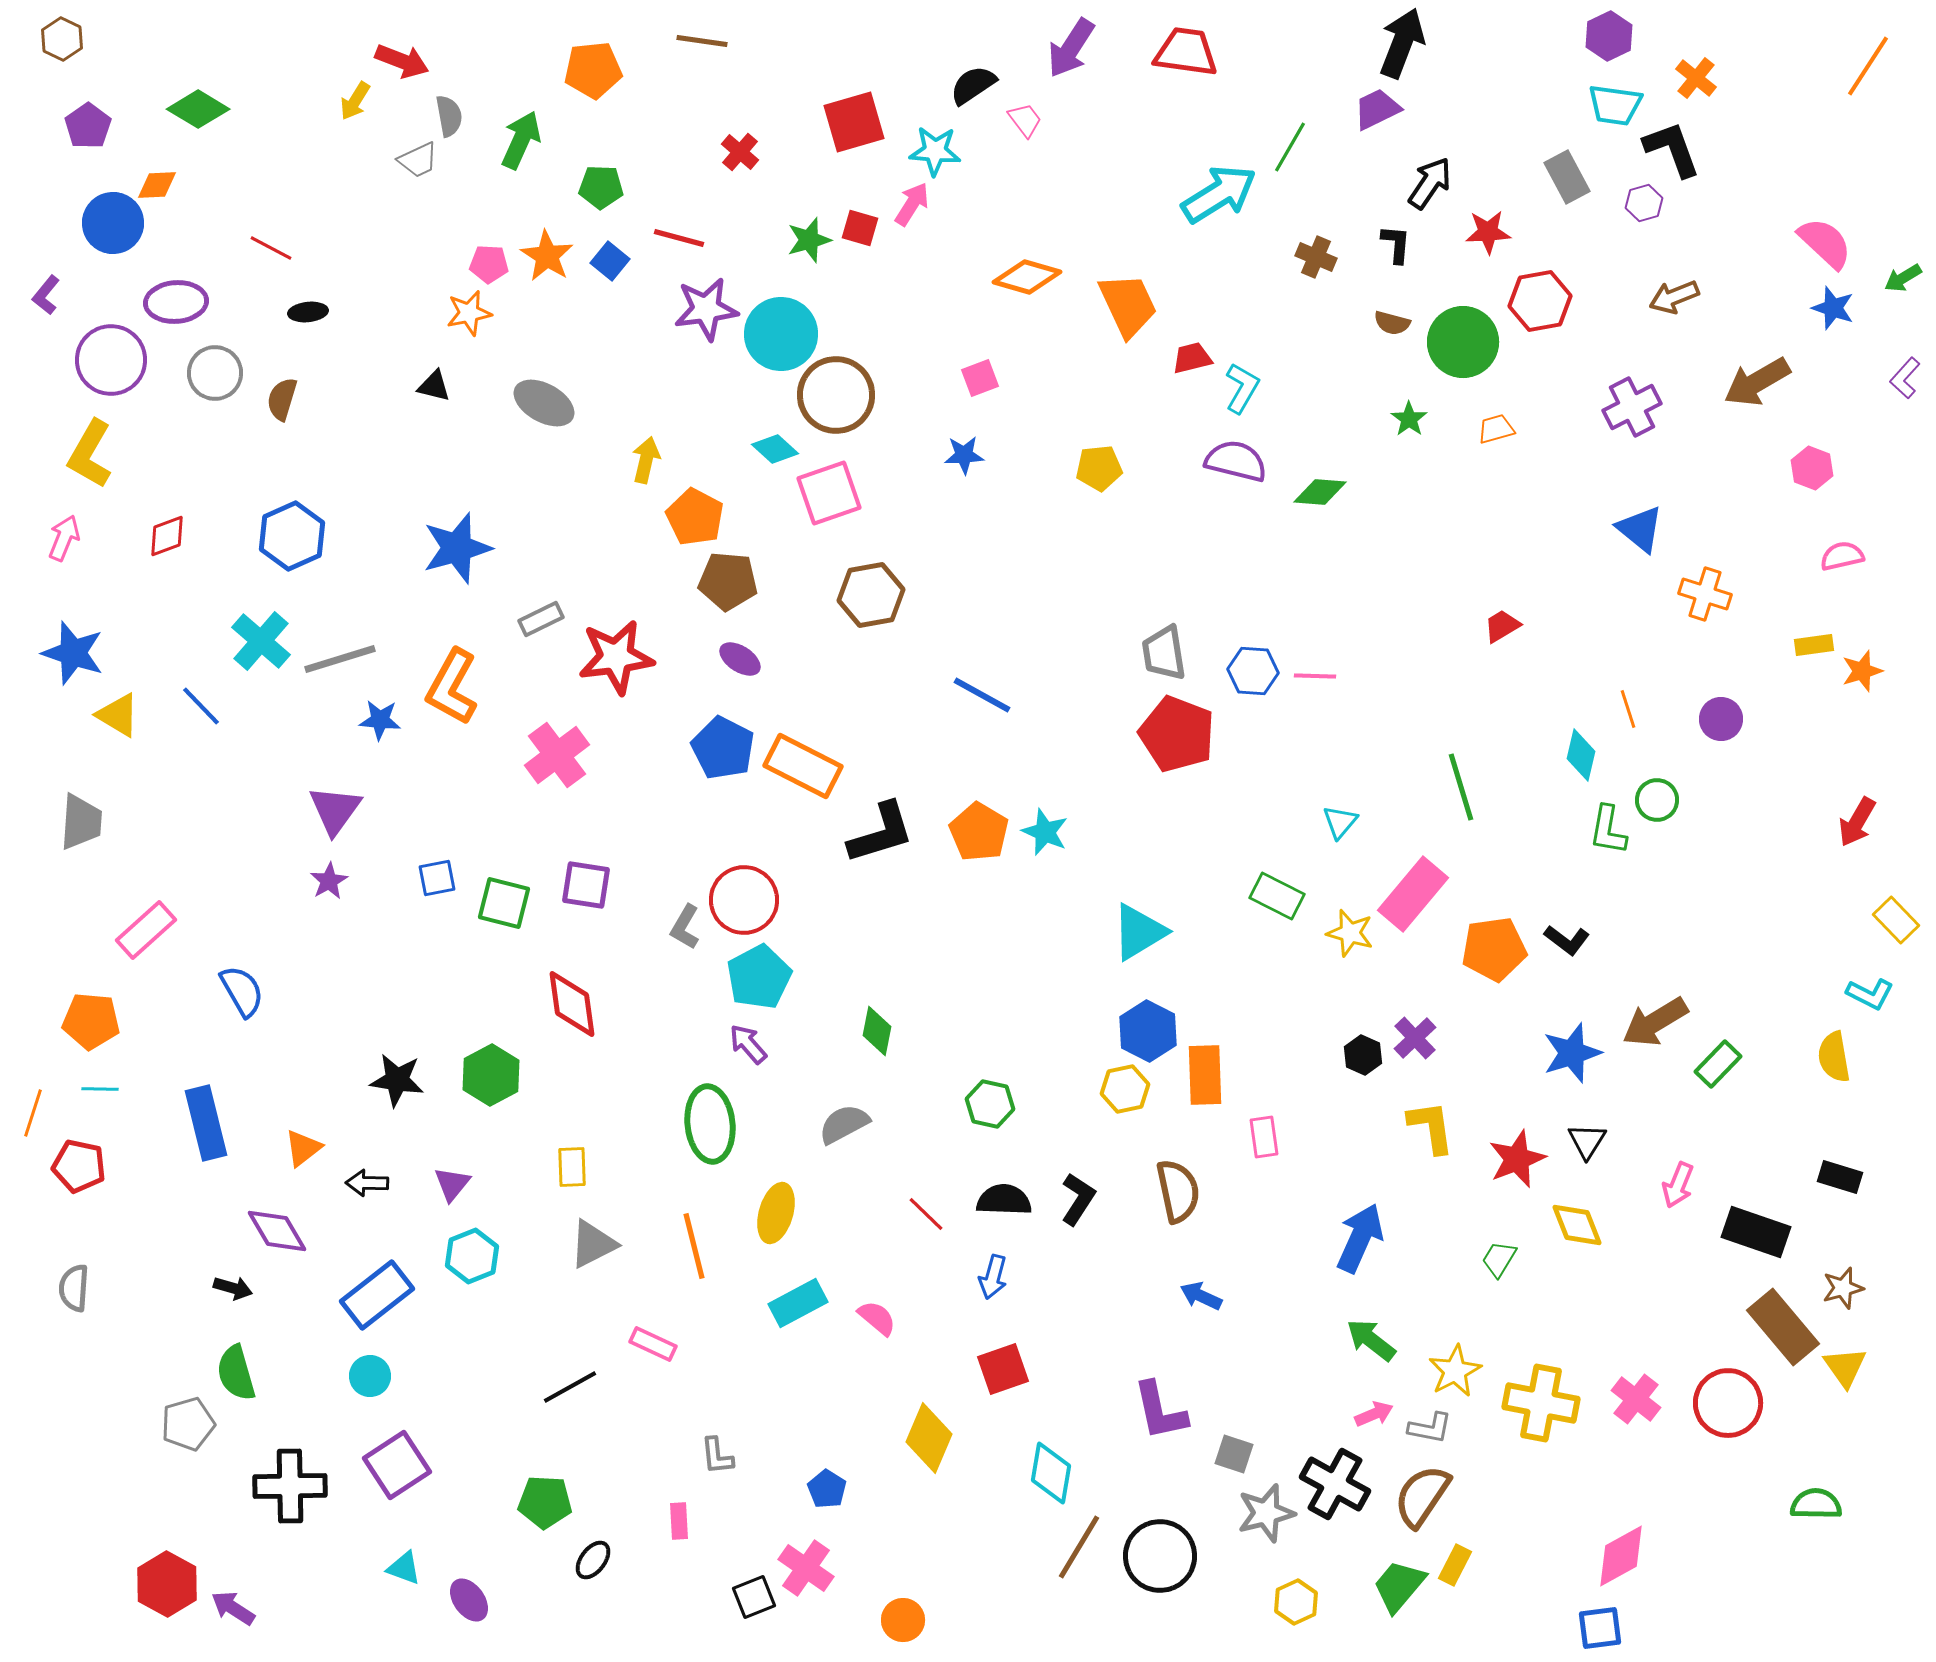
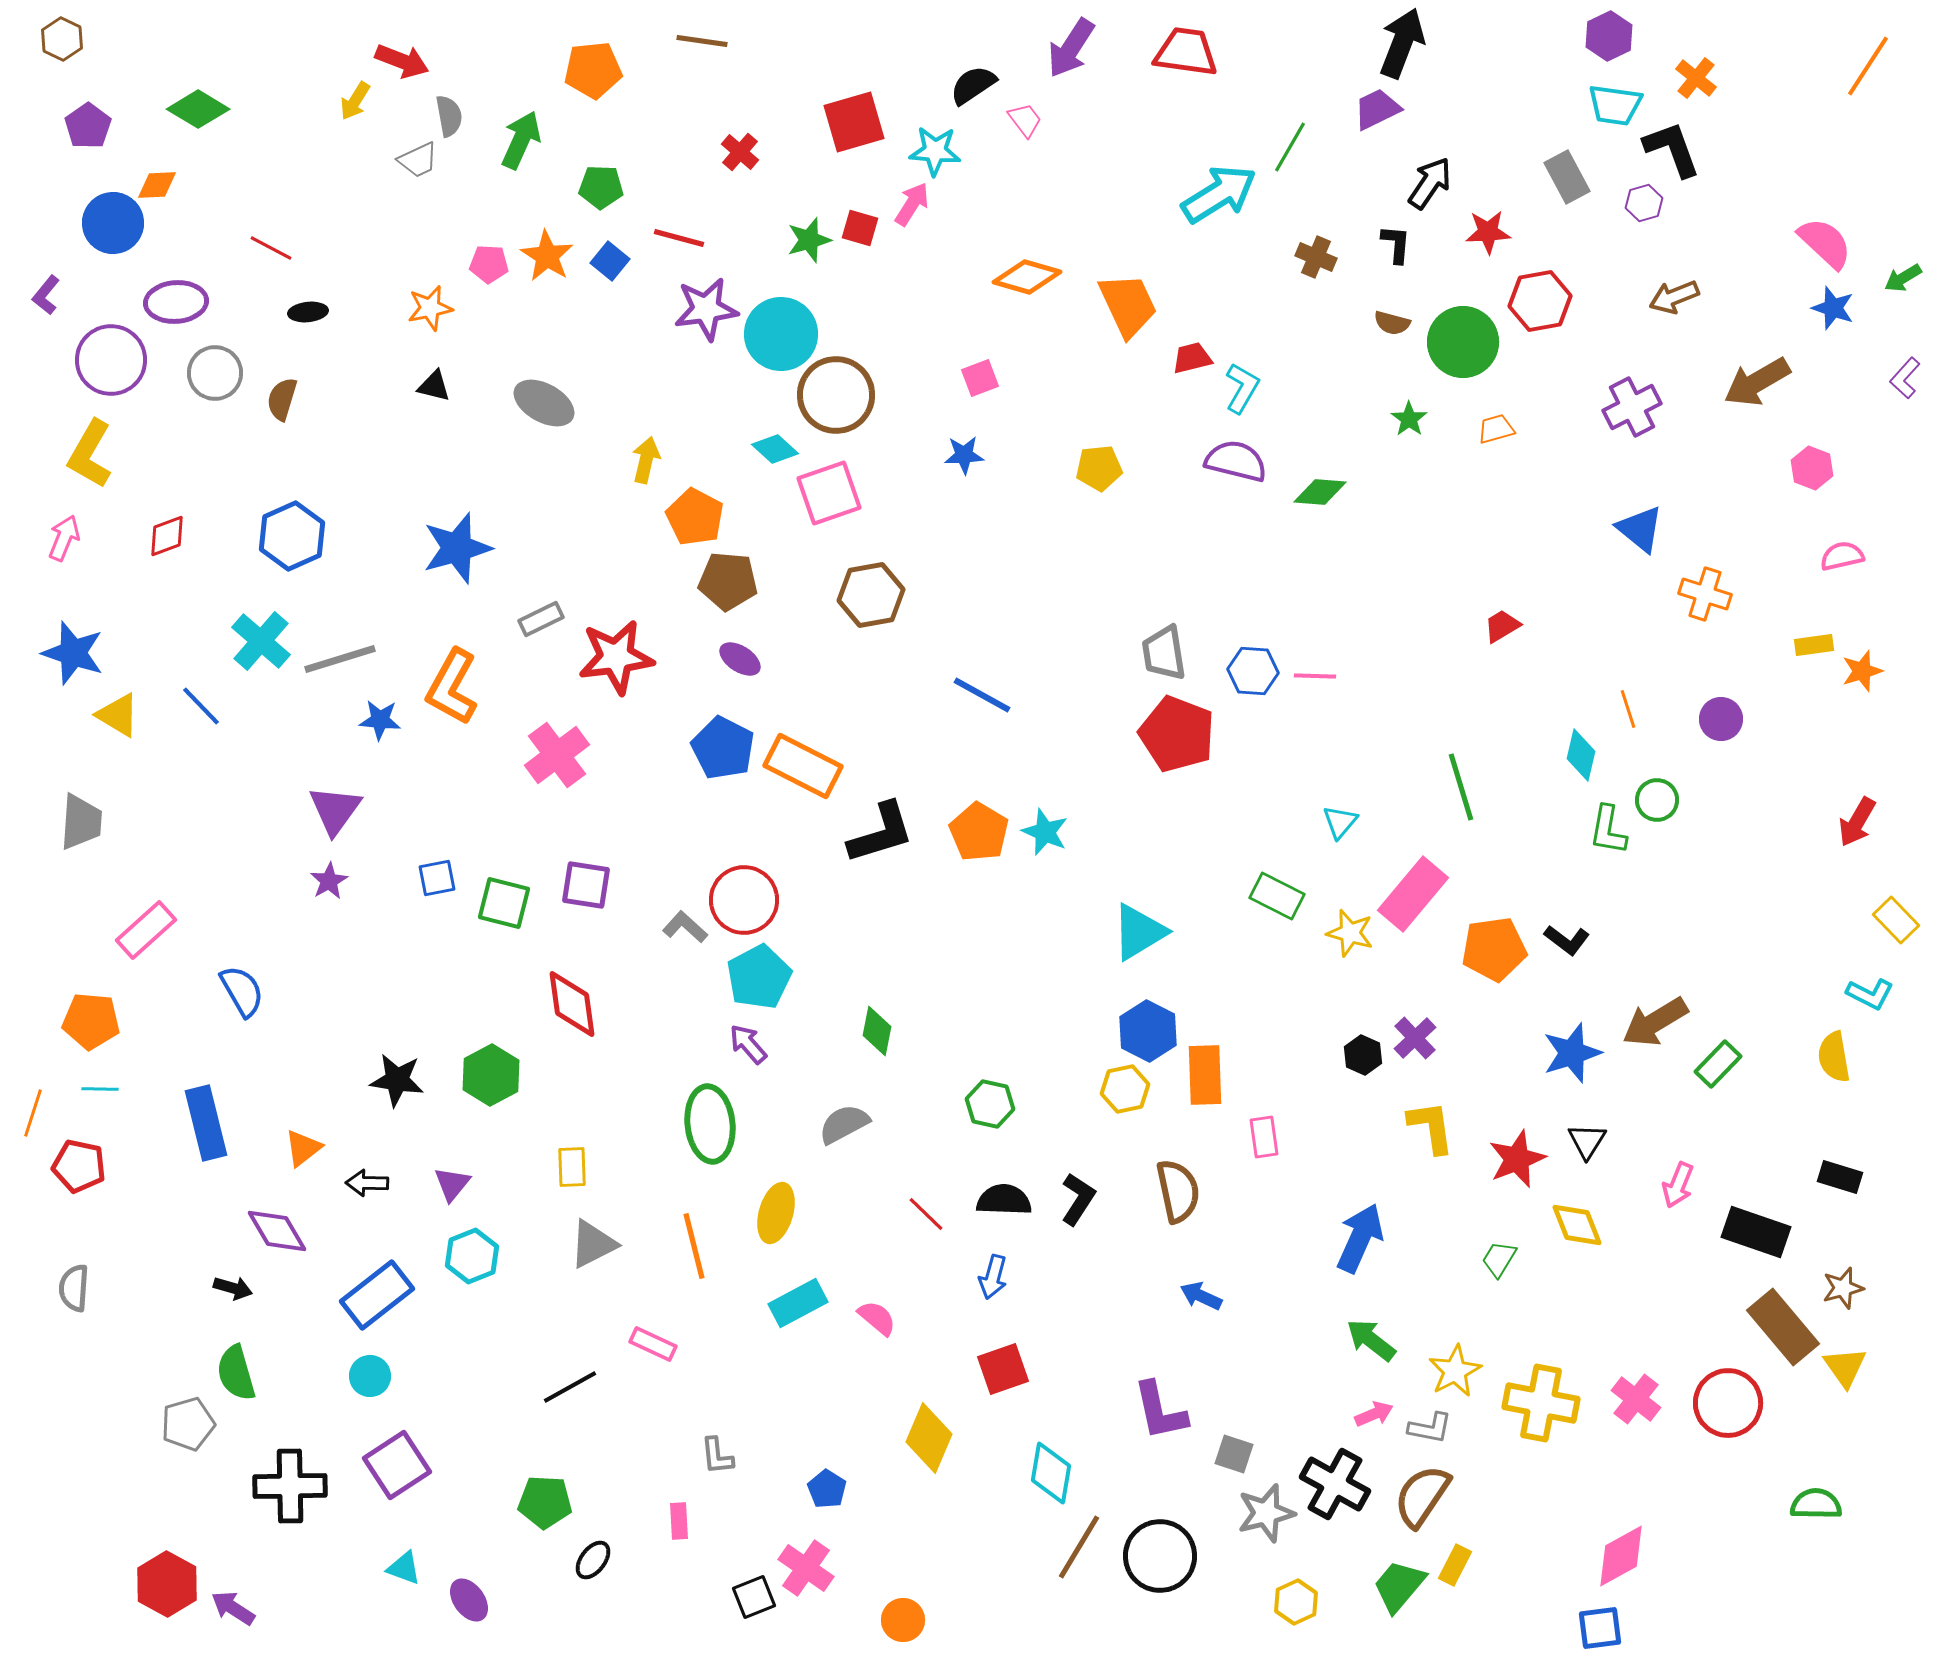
orange star at (469, 313): moved 39 px left, 5 px up
gray L-shape at (685, 927): rotated 102 degrees clockwise
